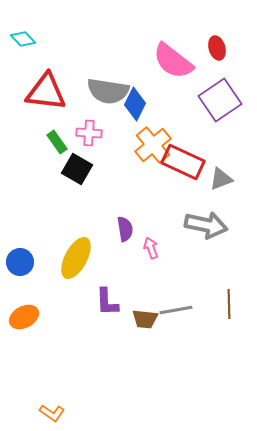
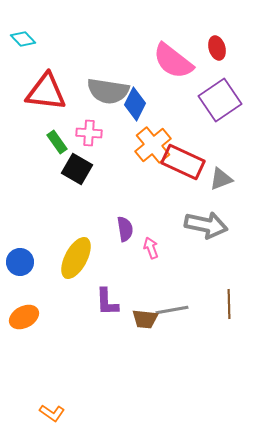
gray line: moved 4 px left
